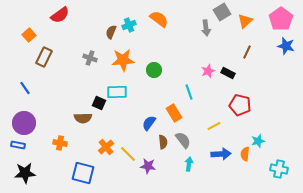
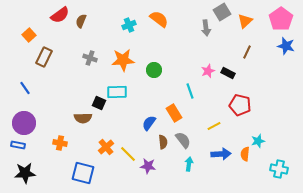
brown semicircle at (111, 32): moved 30 px left, 11 px up
cyan line at (189, 92): moved 1 px right, 1 px up
